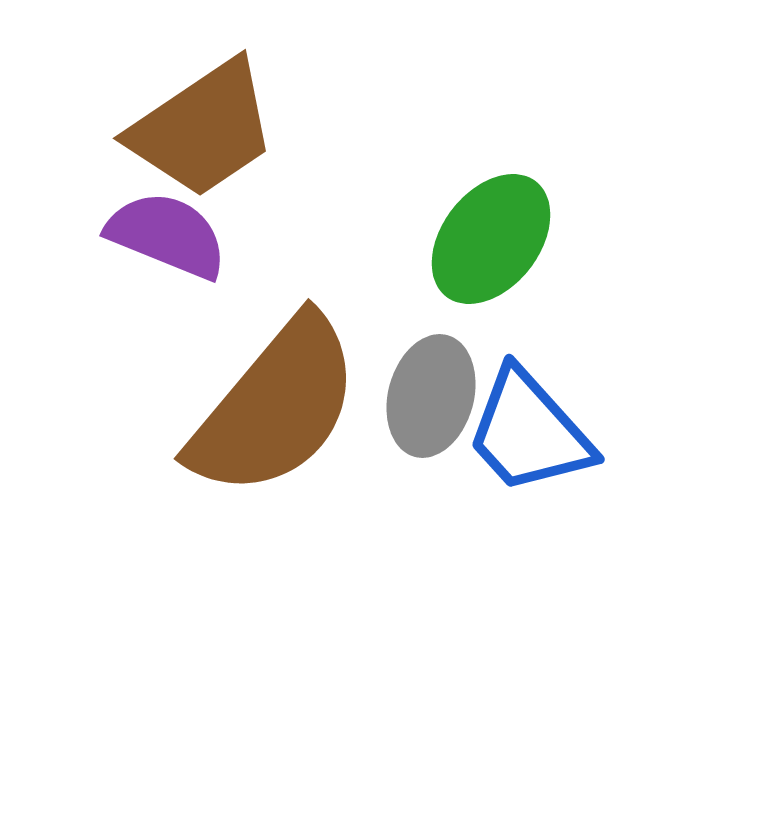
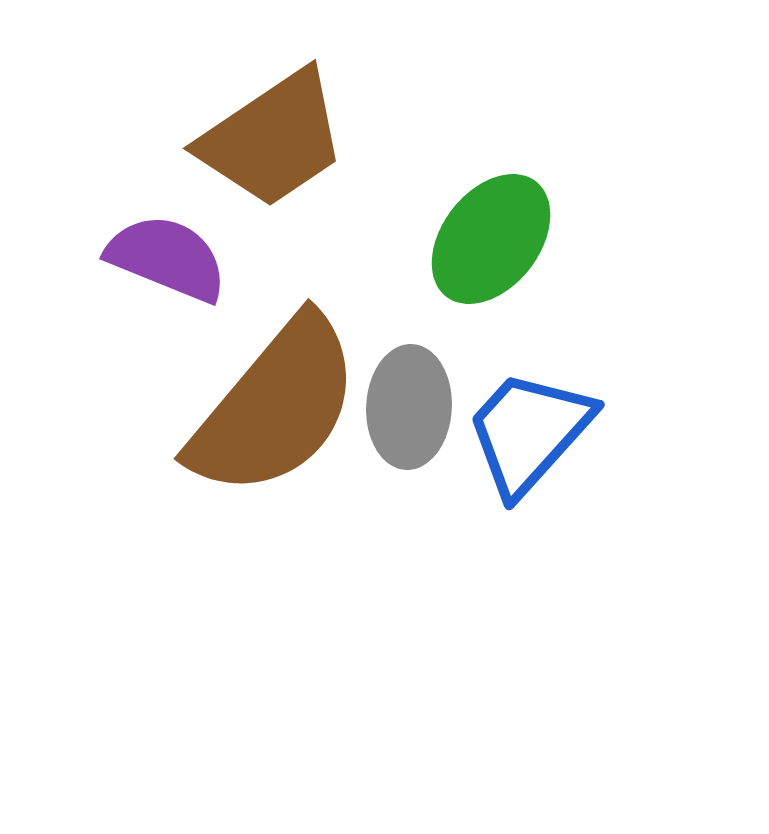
brown trapezoid: moved 70 px right, 10 px down
purple semicircle: moved 23 px down
gray ellipse: moved 22 px left, 11 px down; rotated 12 degrees counterclockwise
blue trapezoid: rotated 84 degrees clockwise
